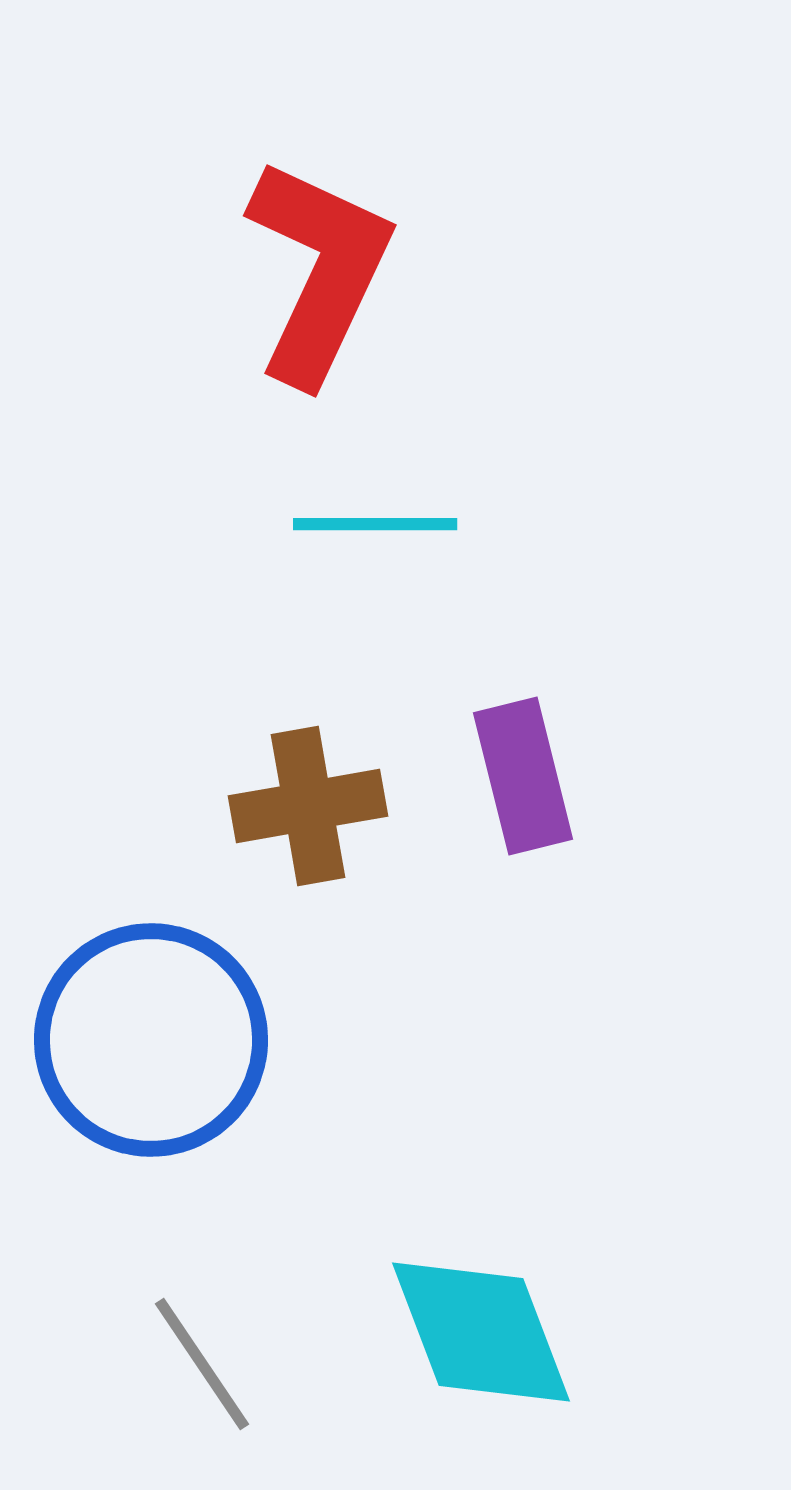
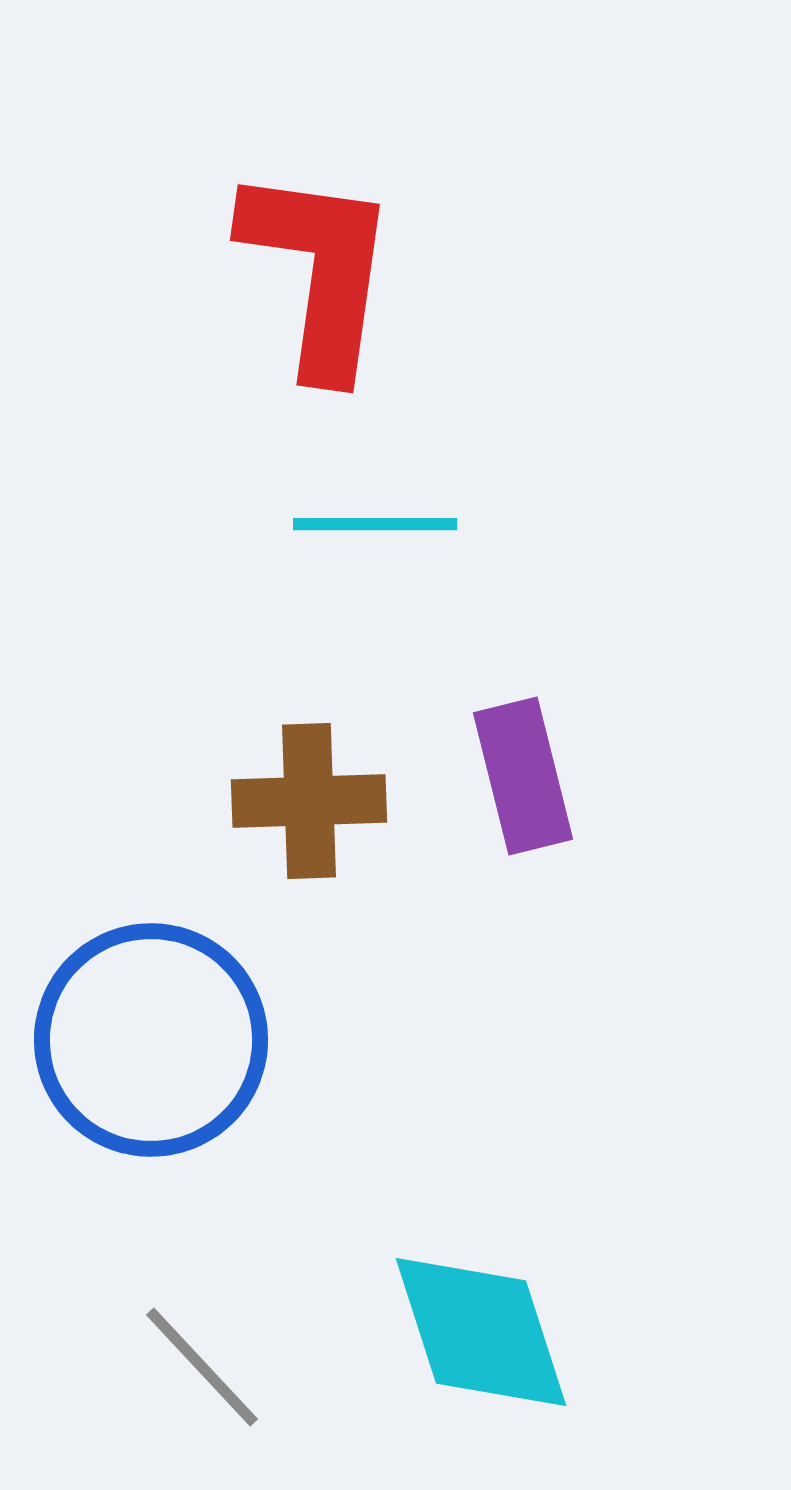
red L-shape: rotated 17 degrees counterclockwise
brown cross: moved 1 px right, 5 px up; rotated 8 degrees clockwise
cyan diamond: rotated 3 degrees clockwise
gray line: moved 3 px down; rotated 9 degrees counterclockwise
